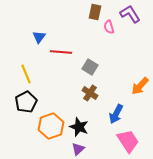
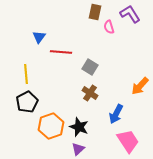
yellow line: rotated 18 degrees clockwise
black pentagon: moved 1 px right
